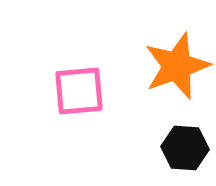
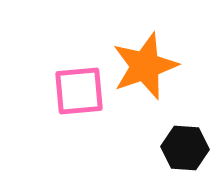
orange star: moved 32 px left
